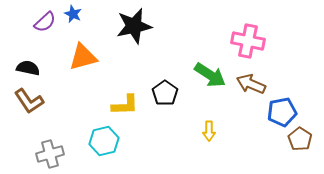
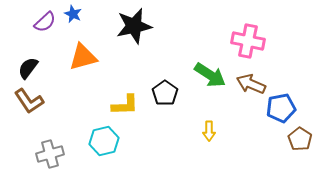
black semicircle: rotated 65 degrees counterclockwise
blue pentagon: moved 1 px left, 4 px up
